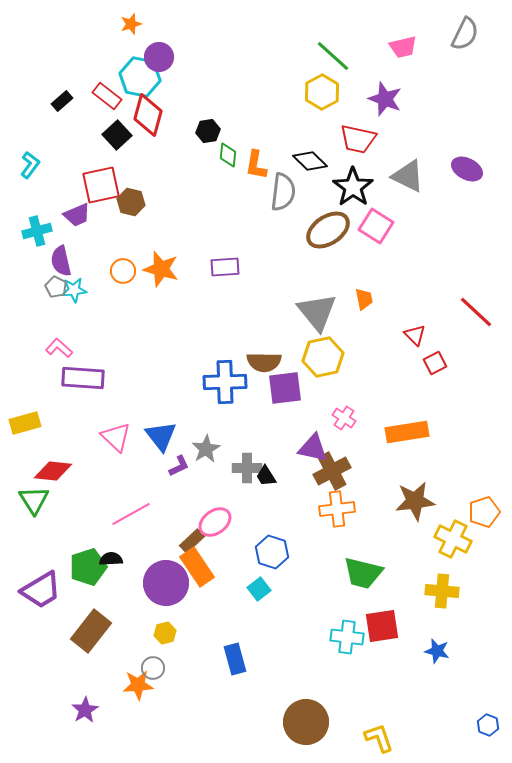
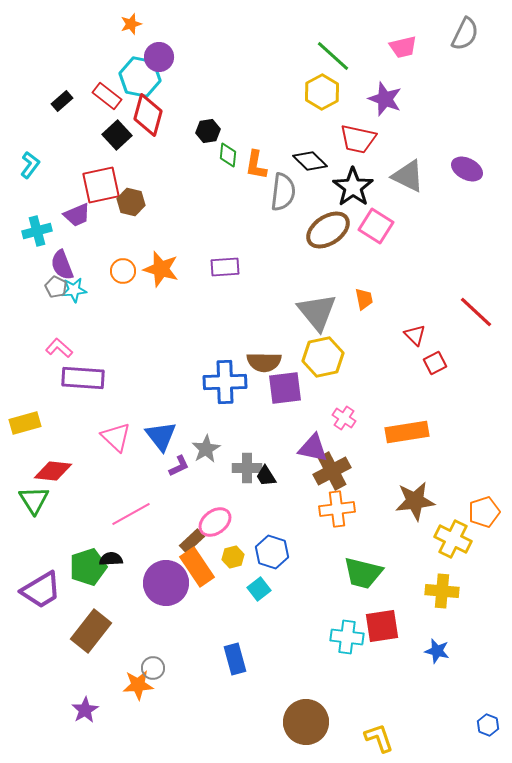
purple semicircle at (61, 261): moved 1 px right, 4 px down; rotated 8 degrees counterclockwise
yellow hexagon at (165, 633): moved 68 px right, 76 px up
